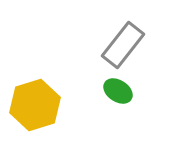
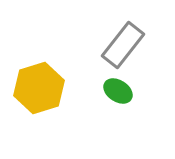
yellow hexagon: moved 4 px right, 17 px up
